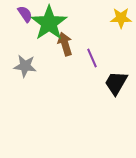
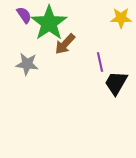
purple semicircle: moved 1 px left, 1 px down
brown arrow: rotated 120 degrees counterclockwise
purple line: moved 8 px right, 4 px down; rotated 12 degrees clockwise
gray star: moved 2 px right, 2 px up
